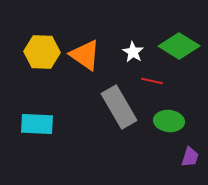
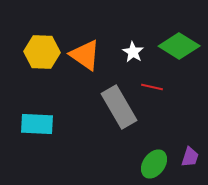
red line: moved 6 px down
green ellipse: moved 15 px left, 43 px down; rotated 60 degrees counterclockwise
